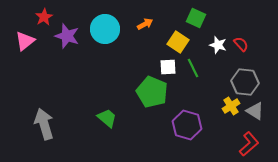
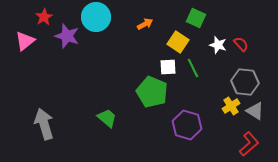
cyan circle: moved 9 px left, 12 px up
